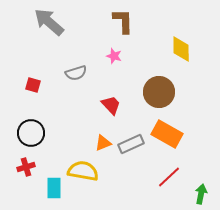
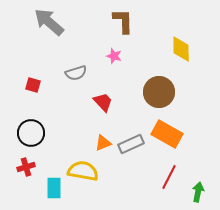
red trapezoid: moved 8 px left, 3 px up
red line: rotated 20 degrees counterclockwise
green arrow: moved 3 px left, 2 px up
